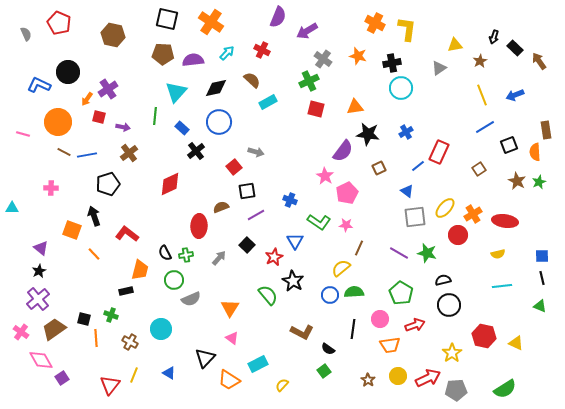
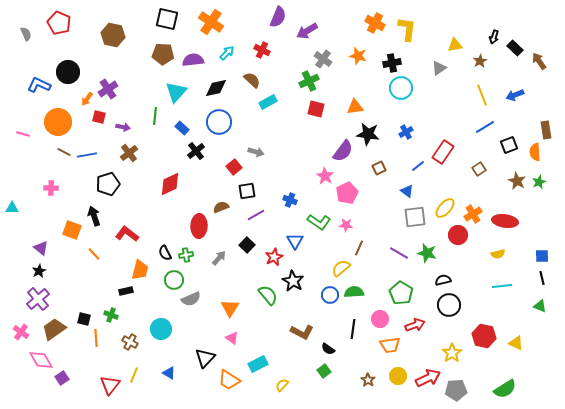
red rectangle at (439, 152): moved 4 px right; rotated 10 degrees clockwise
